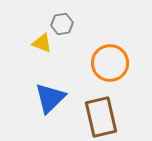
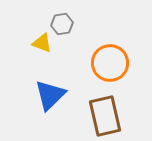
blue triangle: moved 3 px up
brown rectangle: moved 4 px right, 1 px up
